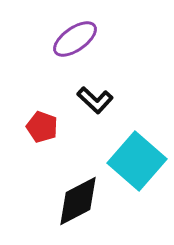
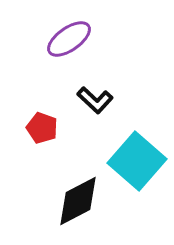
purple ellipse: moved 6 px left
red pentagon: moved 1 px down
